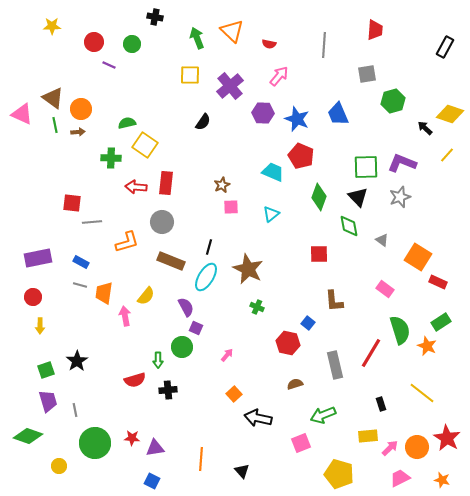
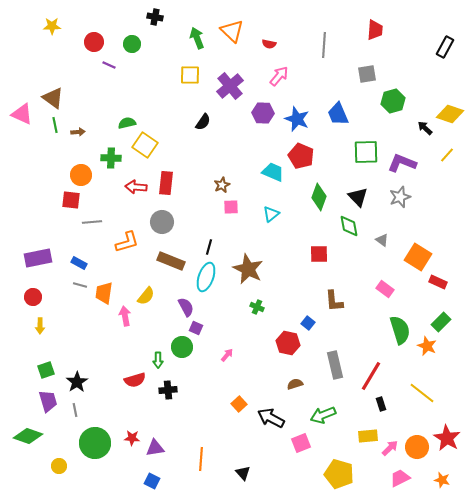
orange circle at (81, 109): moved 66 px down
green square at (366, 167): moved 15 px up
red square at (72, 203): moved 1 px left, 3 px up
blue rectangle at (81, 262): moved 2 px left, 1 px down
cyan ellipse at (206, 277): rotated 12 degrees counterclockwise
green rectangle at (441, 322): rotated 12 degrees counterclockwise
red line at (371, 353): moved 23 px down
black star at (77, 361): moved 21 px down
orange square at (234, 394): moved 5 px right, 10 px down
black arrow at (258, 418): moved 13 px right; rotated 16 degrees clockwise
black triangle at (242, 471): moved 1 px right, 2 px down
